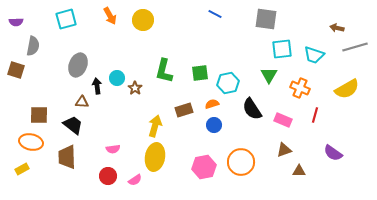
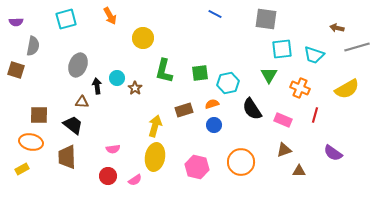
yellow circle at (143, 20): moved 18 px down
gray line at (355, 47): moved 2 px right
pink hexagon at (204, 167): moved 7 px left; rotated 25 degrees clockwise
